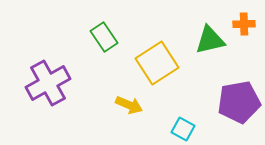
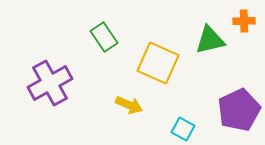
orange cross: moved 3 px up
yellow square: moved 1 px right; rotated 33 degrees counterclockwise
purple cross: moved 2 px right
purple pentagon: moved 8 px down; rotated 15 degrees counterclockwise
